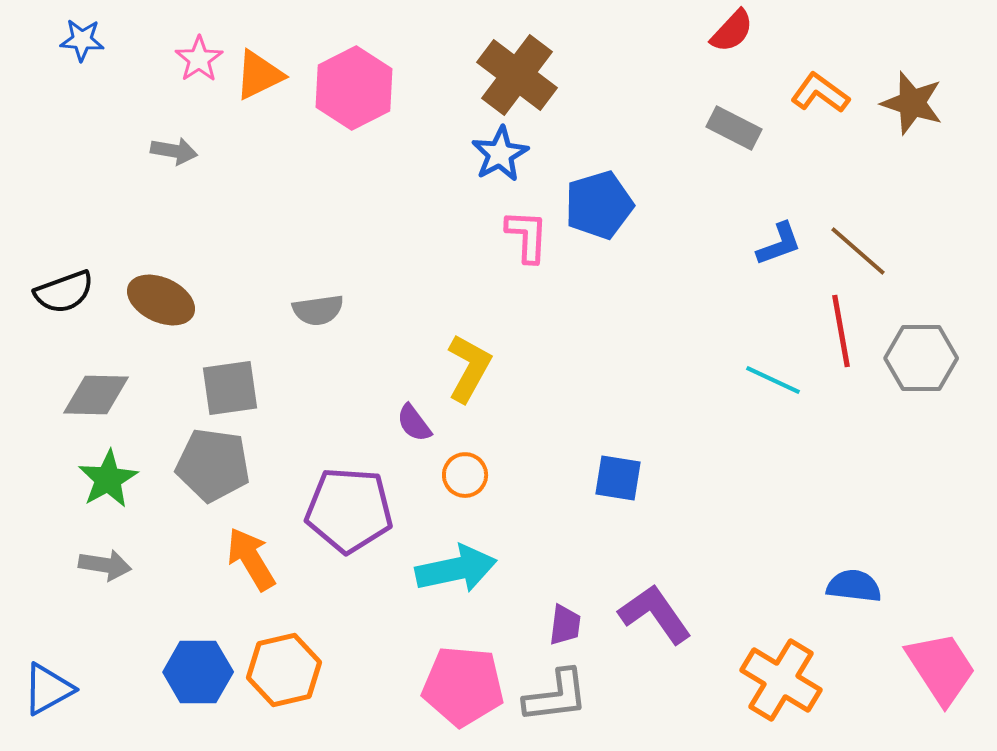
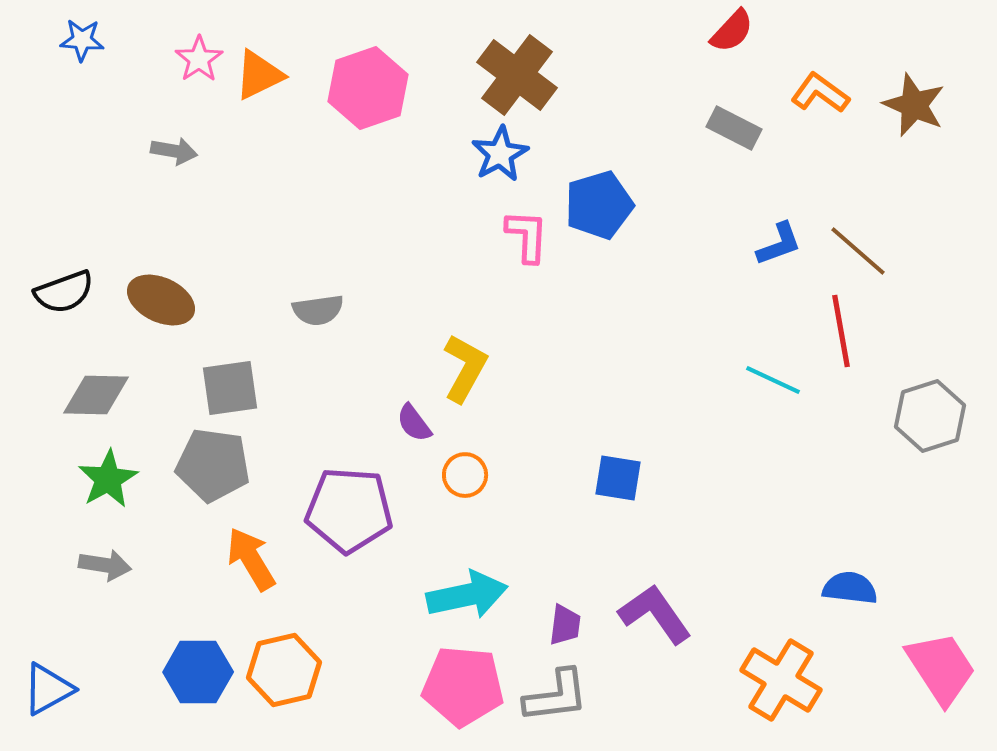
pink hexagon at (354, 88): moved 14 px right; rotated 8 degrees clockwise
brown star at (912, 103): moved 2 px right, 2 px down; rotated 6 degrees clockwise
gray hexagon at (921, 358): moved 9 px right, 58 px down; rotated 18 degrees counterclockwise
yellow L-shape at (469, 368): moved 4 px left
cyan arrow at (456, 569): moved 11 px right, 26 px down
blue semicircle at (854, 586): moved 4 px left, 2 px down
